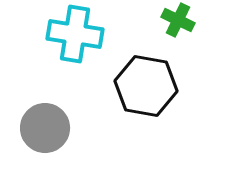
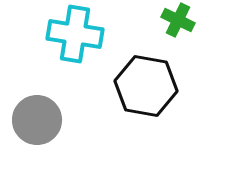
gray circle: moved 8 px left, 8 px up
